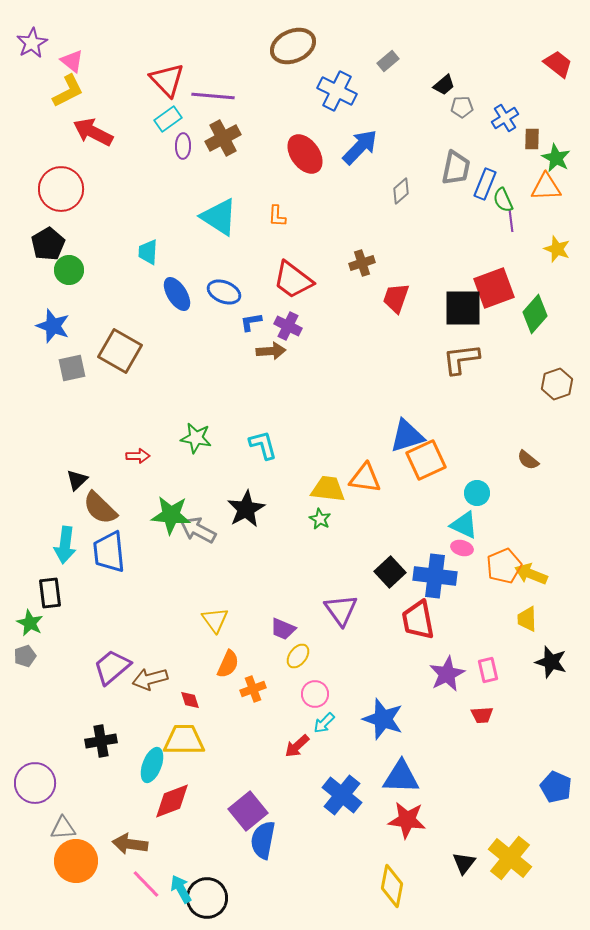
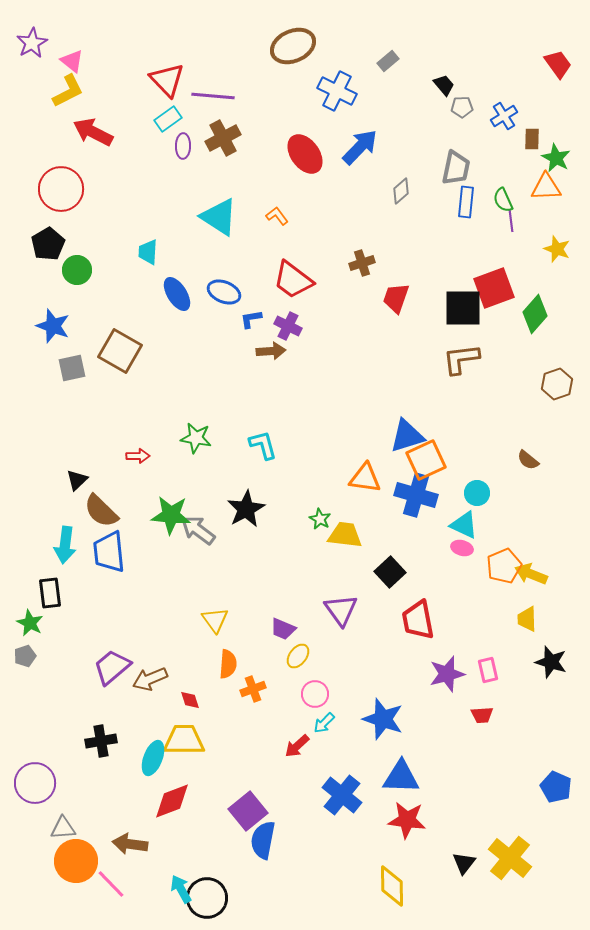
red trapezoid at (558, 64): rotated 16 degrees clockwise
black trapezoid at (444, 85): rotated 90 degrees counterclockwise
blue cross at (505, 118): moved 1 px left, 2 px up
blue rectangle at (485, 184): moved 19 px left, 18 px down; rotated 16 degrees counterclockwise
orange L-shape at (277, 216): rotated 140 degrees clockwise
green circle at (69, 270): moved 8 px right
blue L-shape at (251, 322): moved 3 px up
yellow trapezoid at (328, 489): moved 17 px right, 46 px down
brown semicircle at (100, 508): moved 1 px right, 3 px down
gray arrow at (198, 530): rotated 9 degrees clockwise
blue cross at (435, 576): moved 19 px left, 81 px up; rotated 9 degrees clockwise
orange semicircle at (228, 664): rotated 20 degrees counterclockwise
purple star at (447, 674): rotated 12 degrees clockwise
brown arrow at (150, 679): rotated 8 degrees counterclockwise
cyan ellipse at (152, 765): moved 1 px right, 7 px up
pink line at (146, 884): moved 35 px left
yellow diamond at (392, 886): rotated 12 degrees counterclockwise
